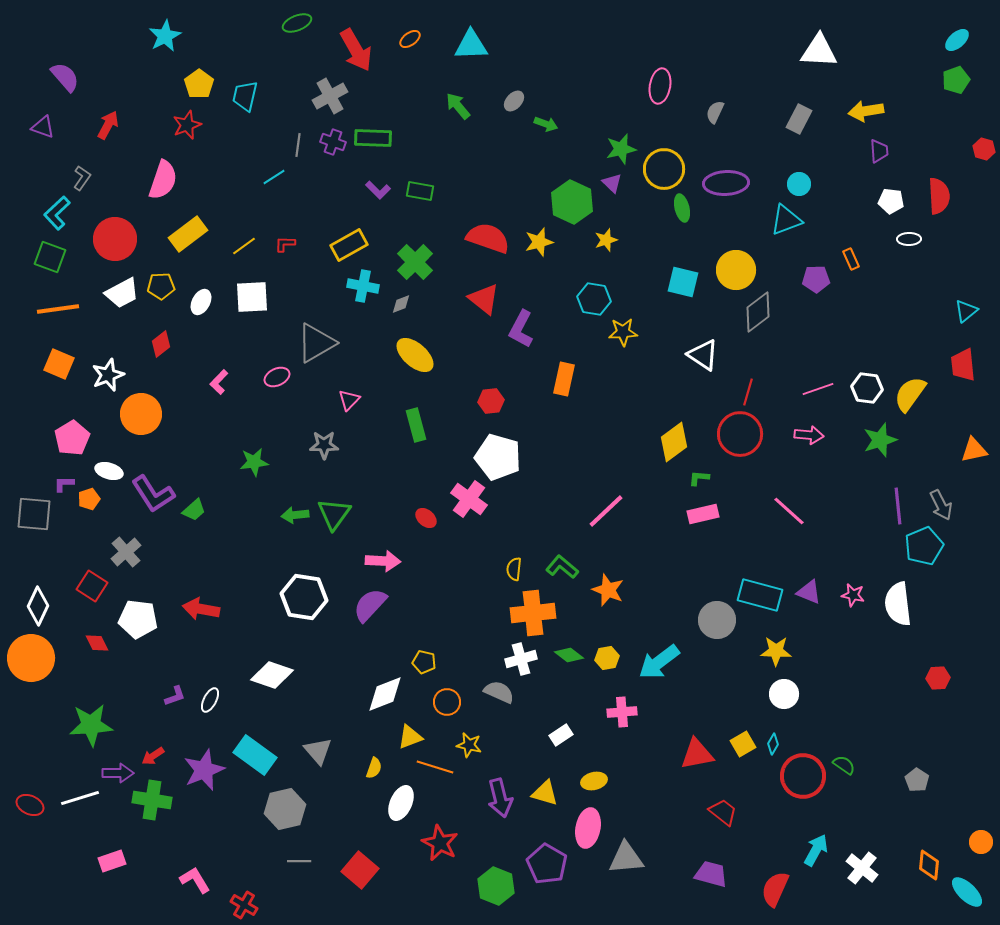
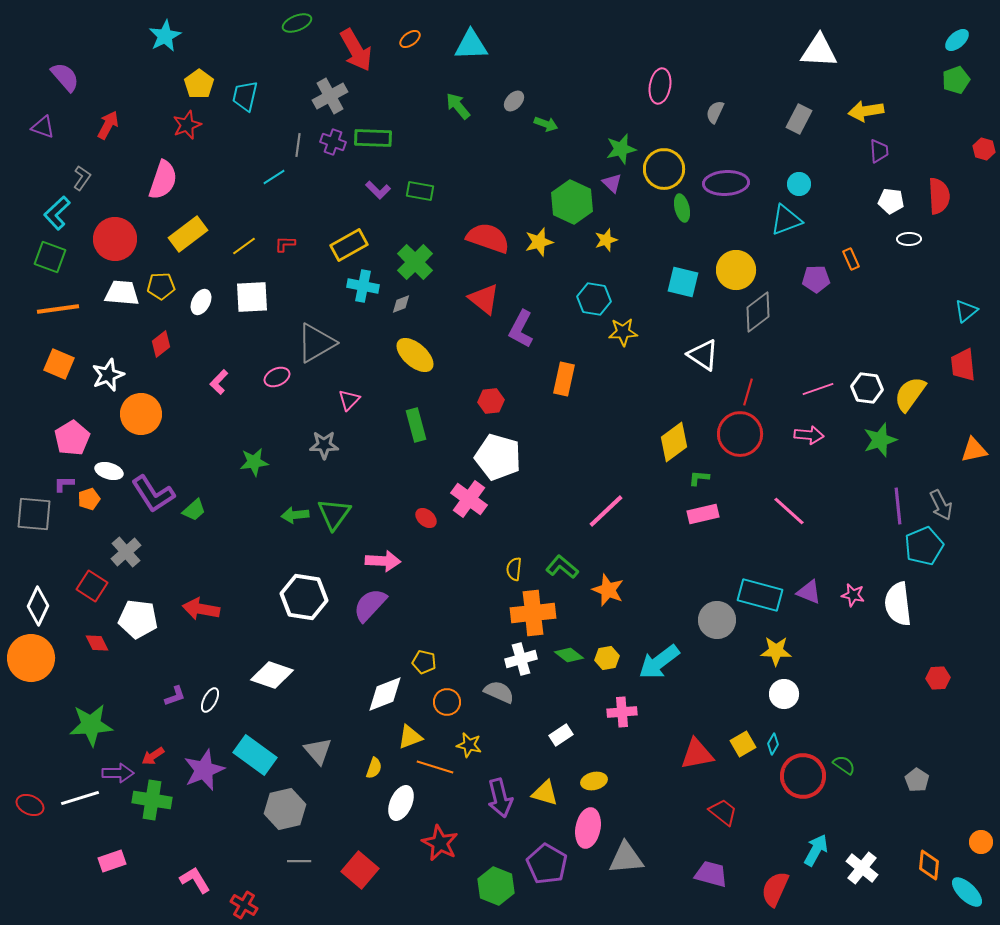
white trapezoid at (122, 293): rotated 147 degrees counterclockwise
